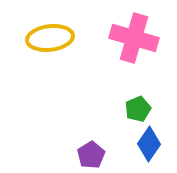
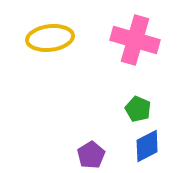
pink cross: moved 1 px right, 2 px down
green pentagon: rotated 25 degrees counterclockwise
blue diamond: moved 2 px left, 2 px down; rotated 28 degrees clockwise
